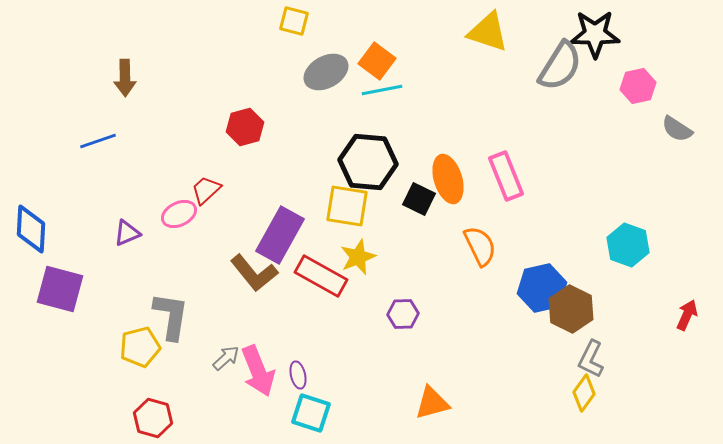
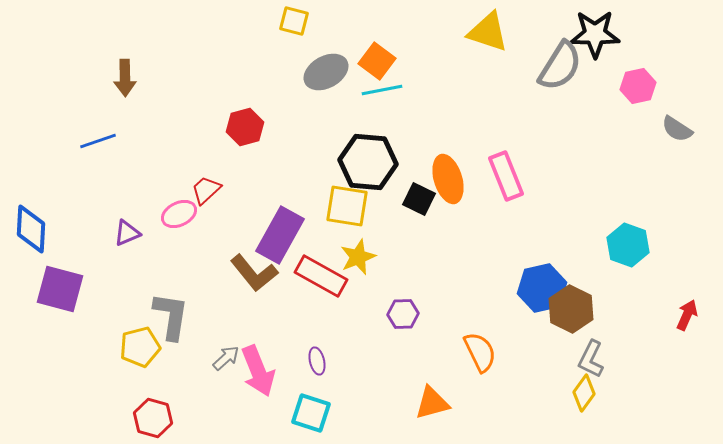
orange semicircle at (480, 246): moved 106 px down
purple ellipse at (298, 375): moved 19 px right, 14 px up
